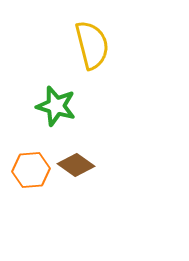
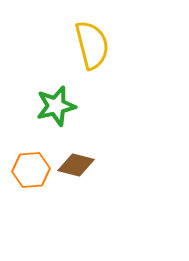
green star: rotated 30 degrees counterclockwise
brown diamond: rotated 21 degrees counterclockwise
